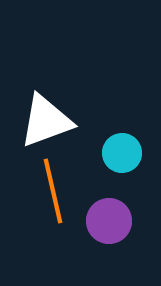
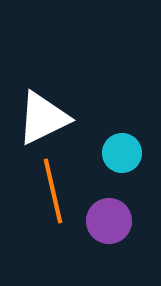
white triangle: moved 3 px left, 3 px up; rotated 6 degrees counterclockwise
